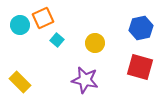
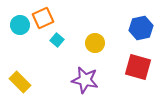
red square: moved 2 px left
